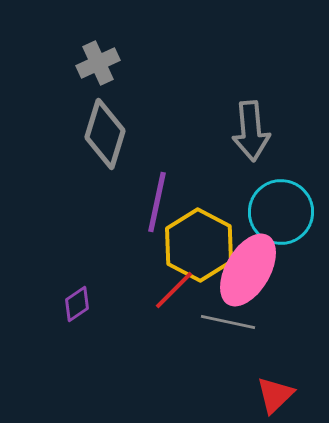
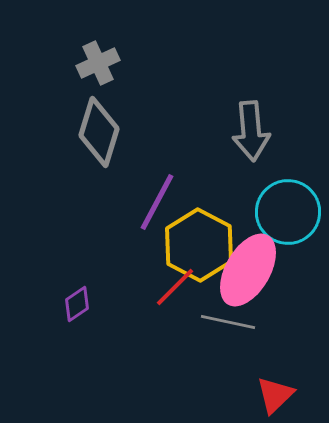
gray diamond: moved 6 px left, 2 px up
purple line: rotated 16 degrees clockwise
cyan circle: moved 7 px right
red line: moved 1 px right, 3 px up
